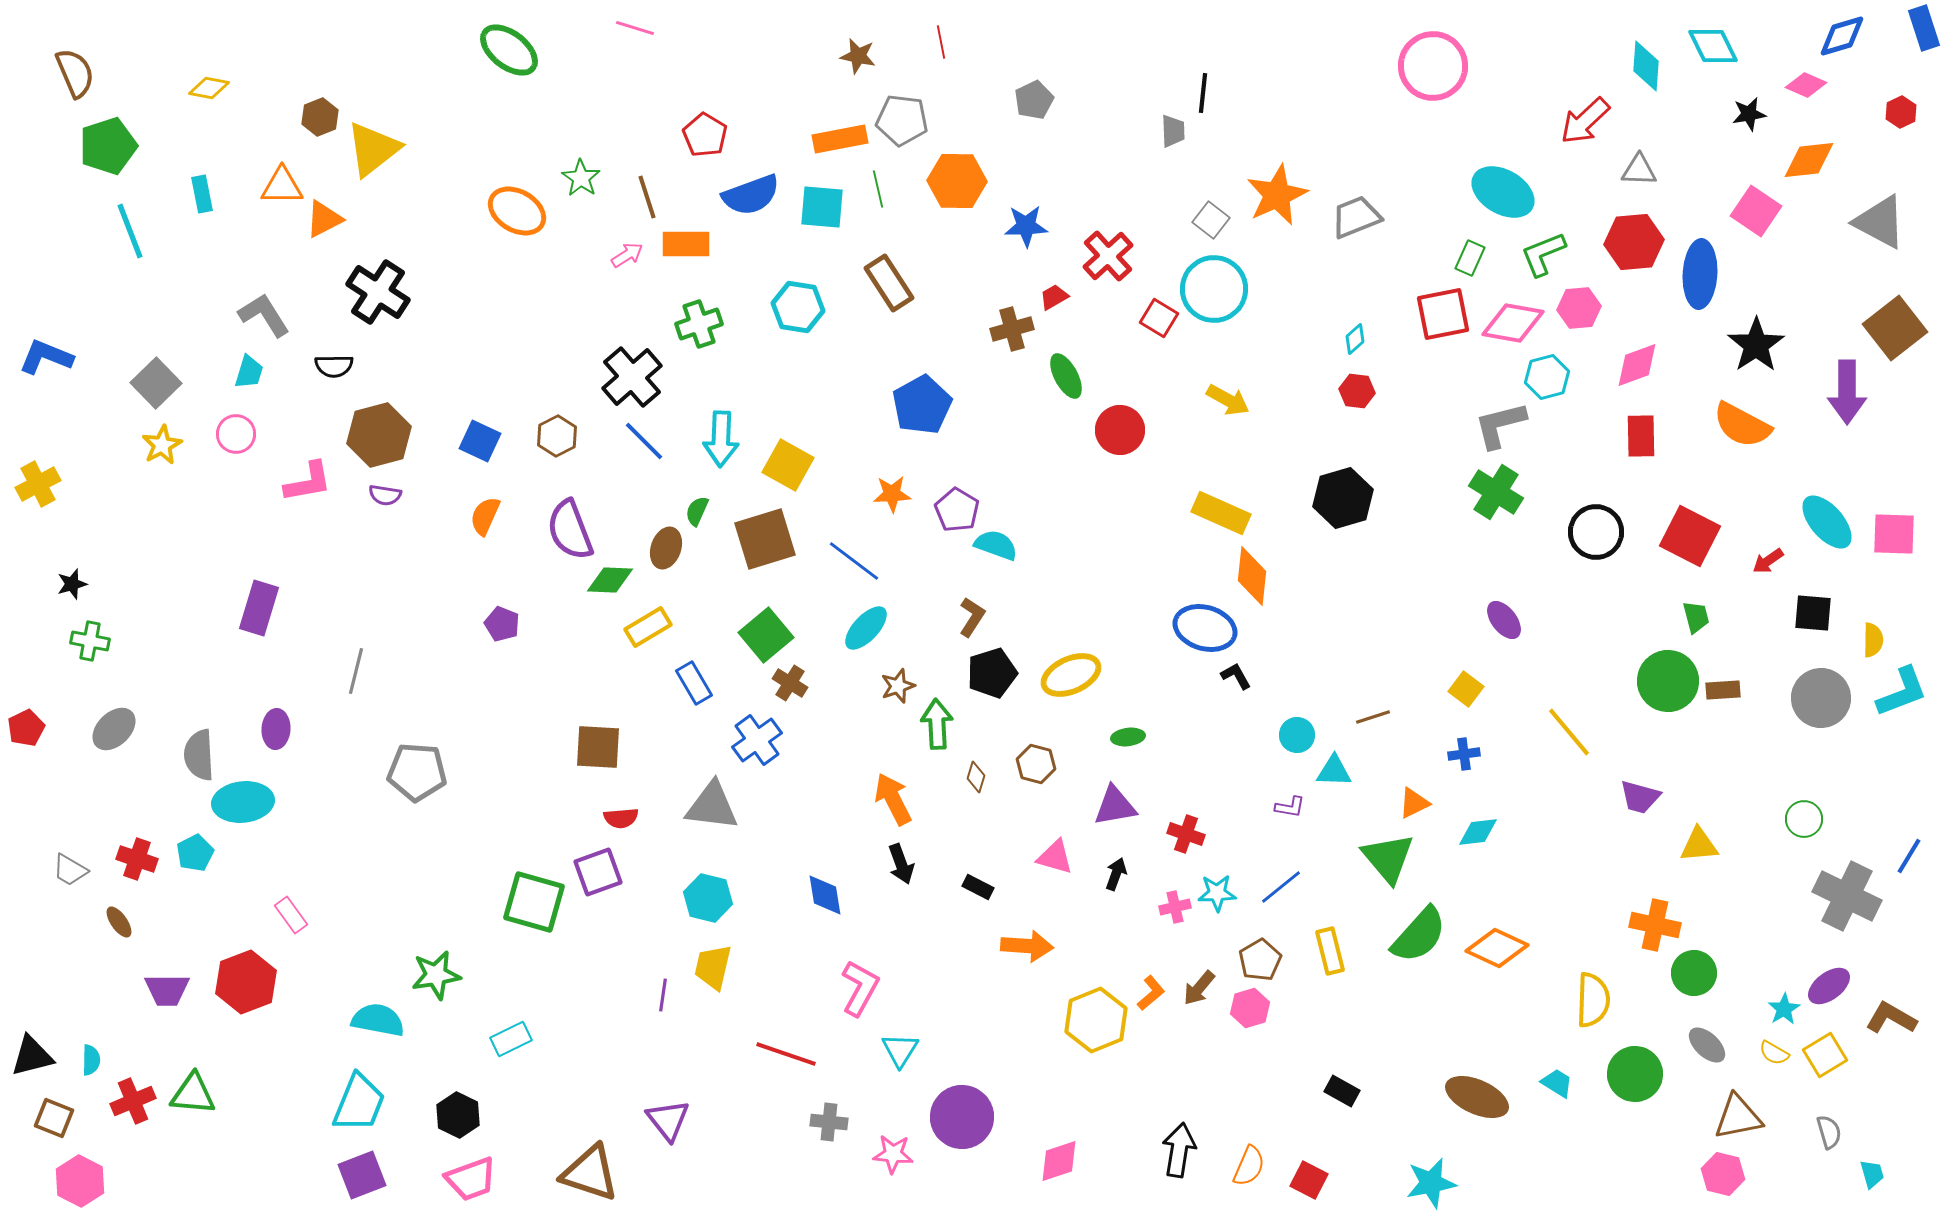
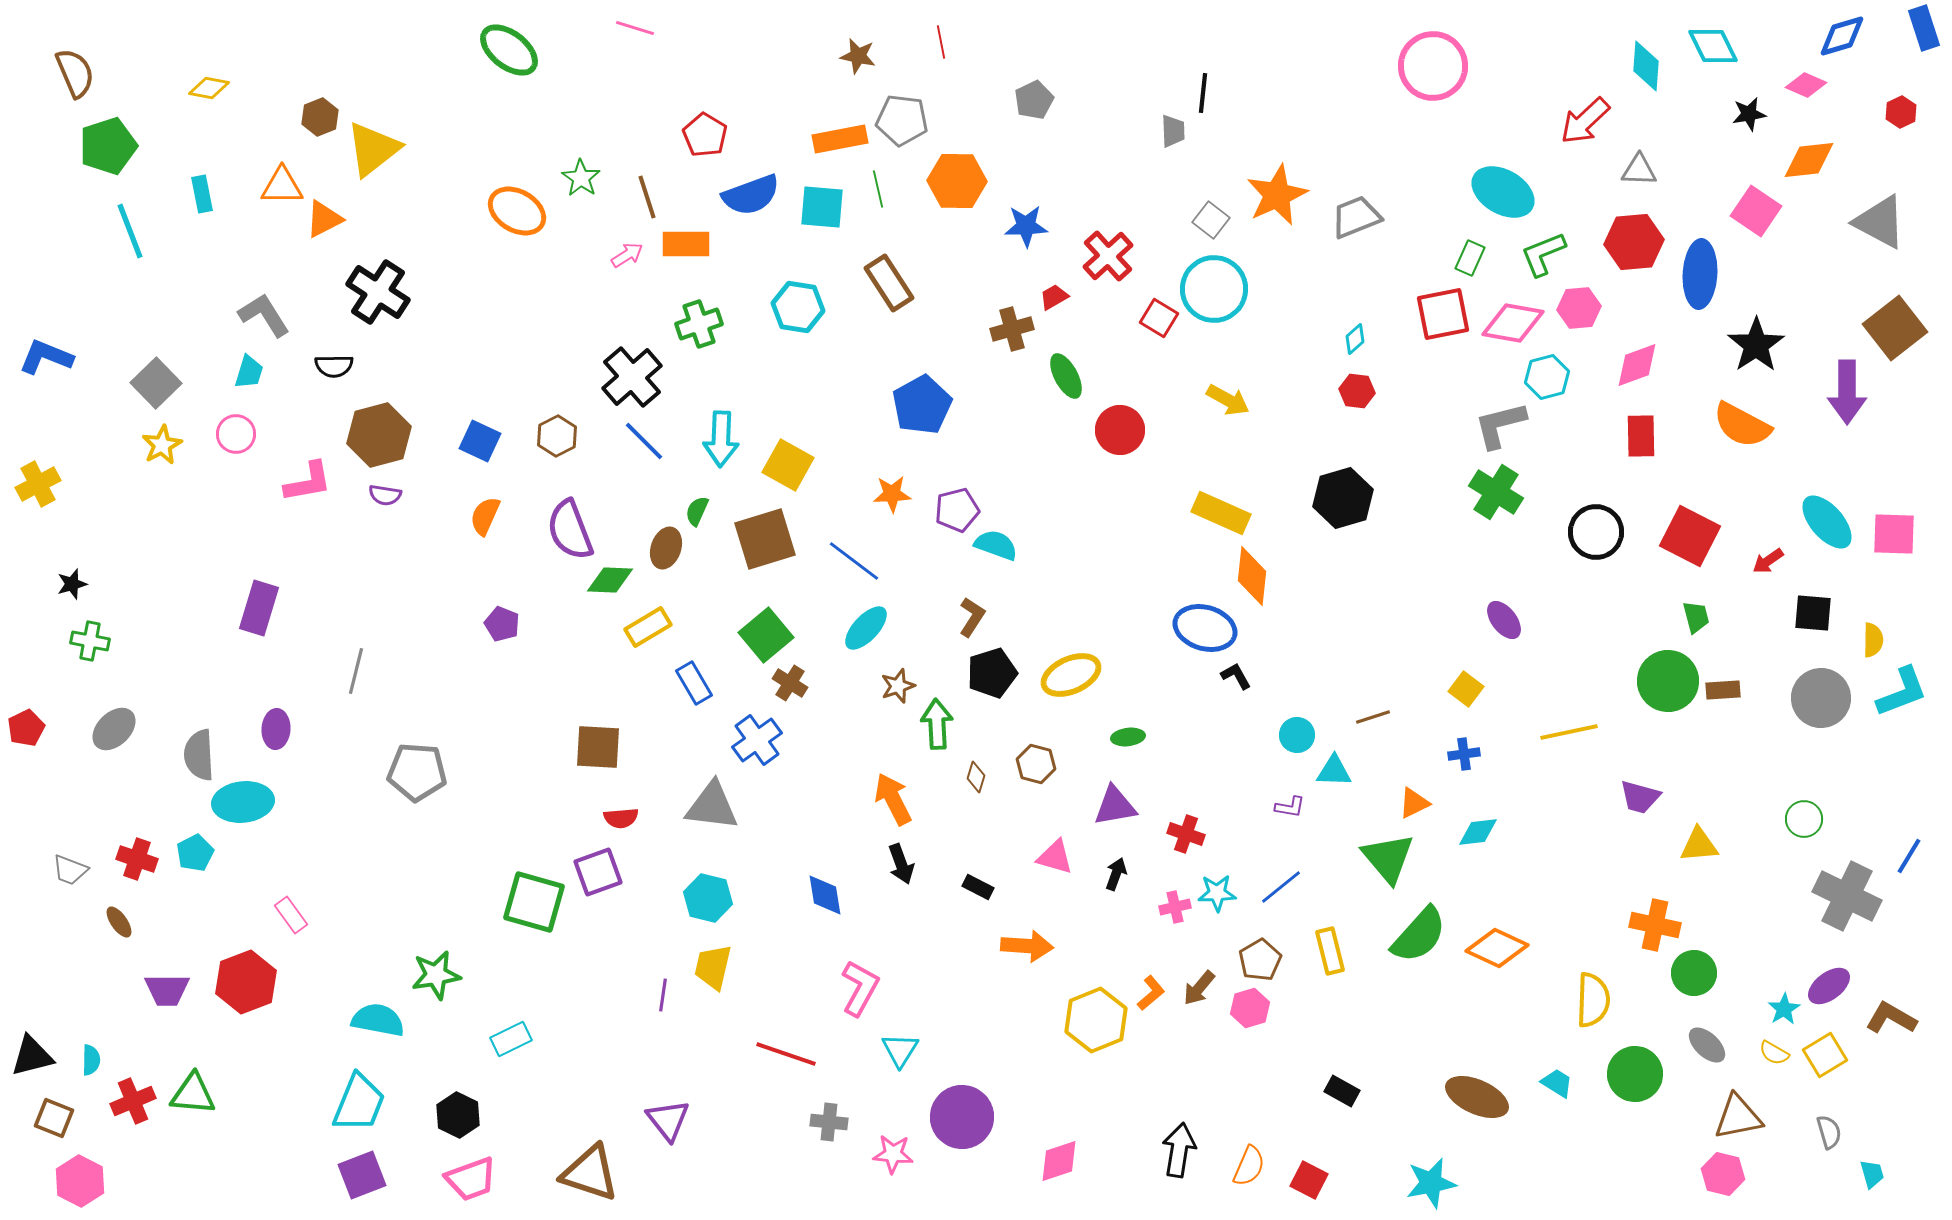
purple pentagon at (957, 510): rotated 27 degrees clockwise
yellow line at (1569, 732): rotated 62 degrees counterclockwise
gray trapezoid at (70, 870): rotated 9 degrees counterclockwise
